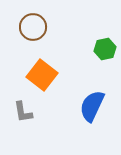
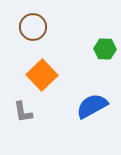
green hexagon: rotated 15 degrees clockwise
orange square: rotated 8 degrees clockwise
blue semicircle: rotated 36 degrees clockwise
